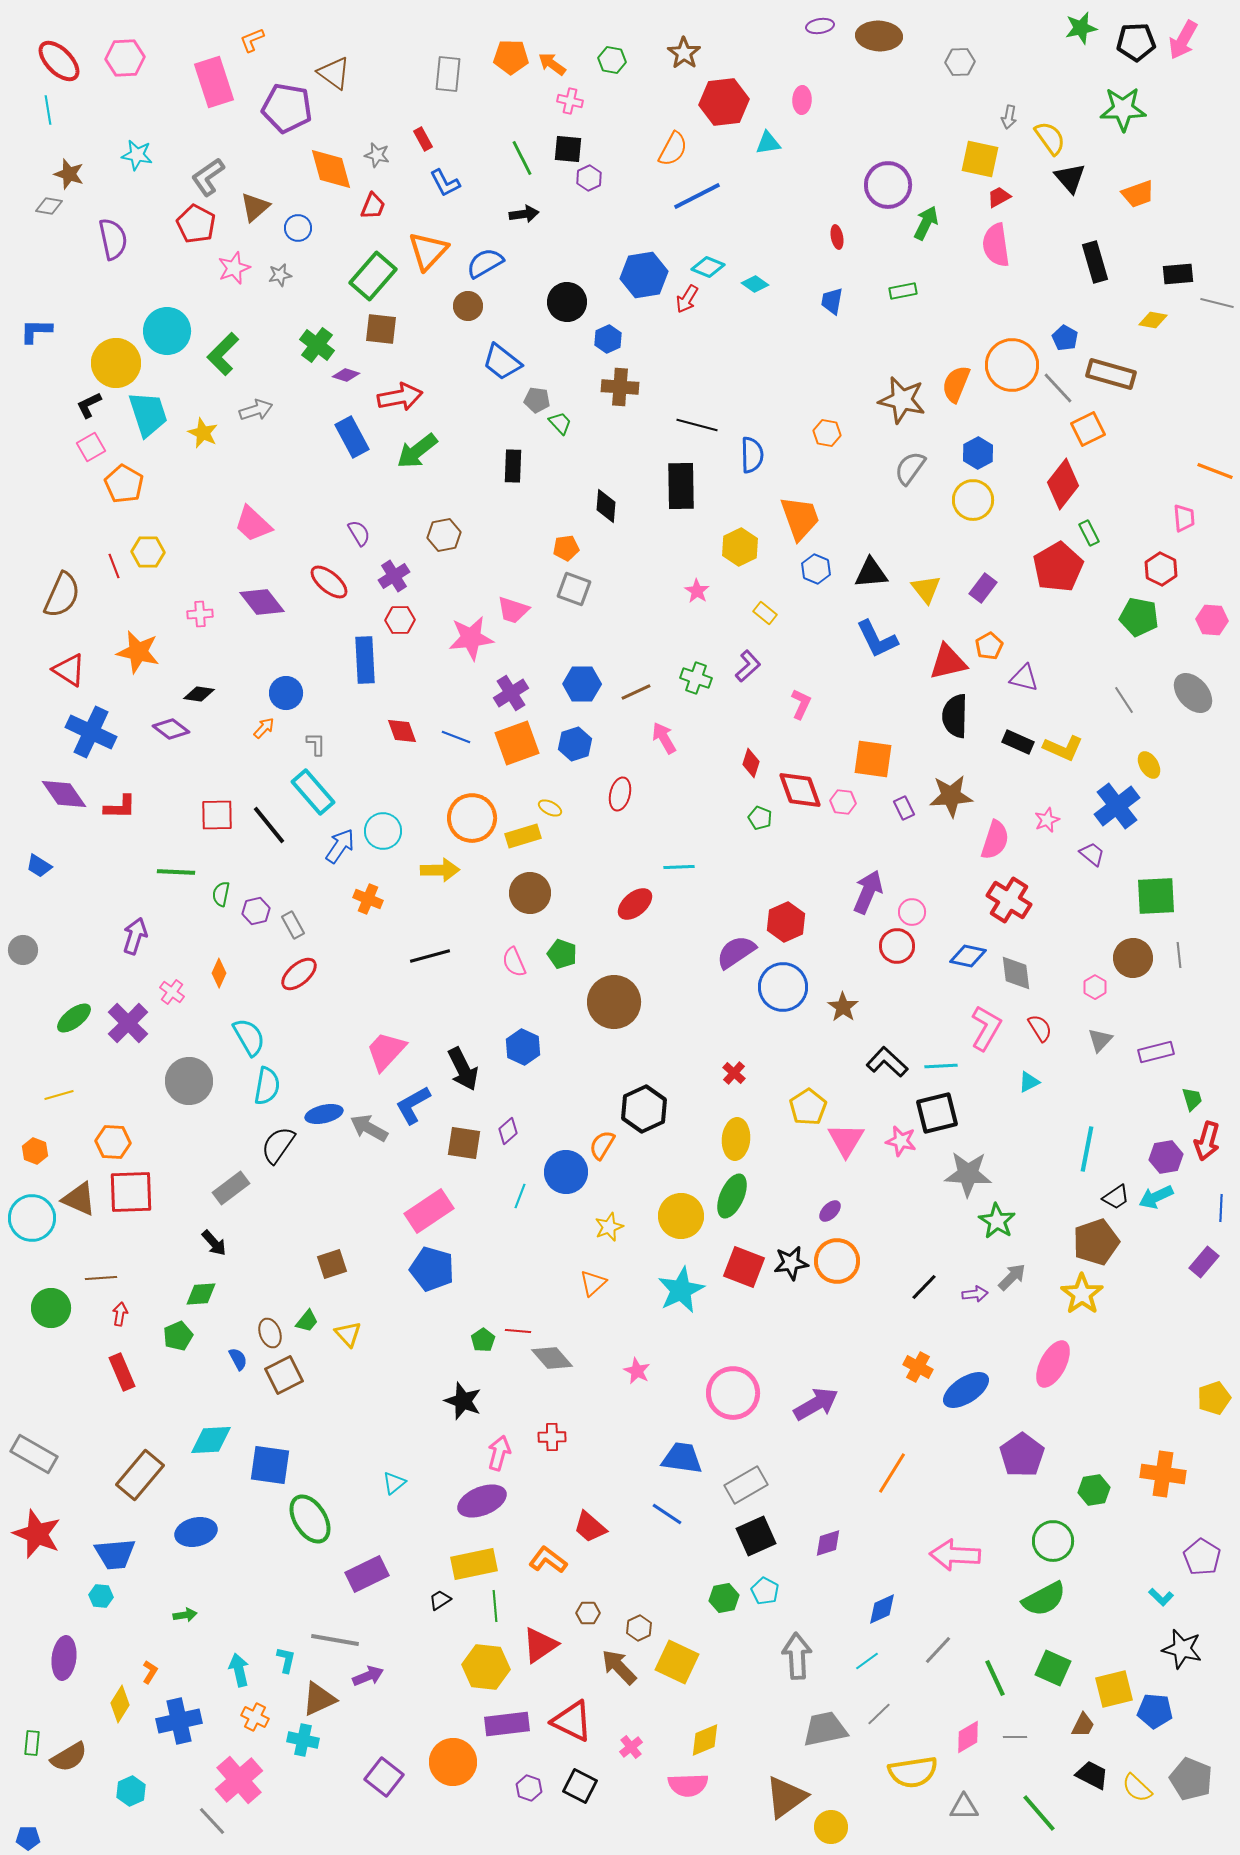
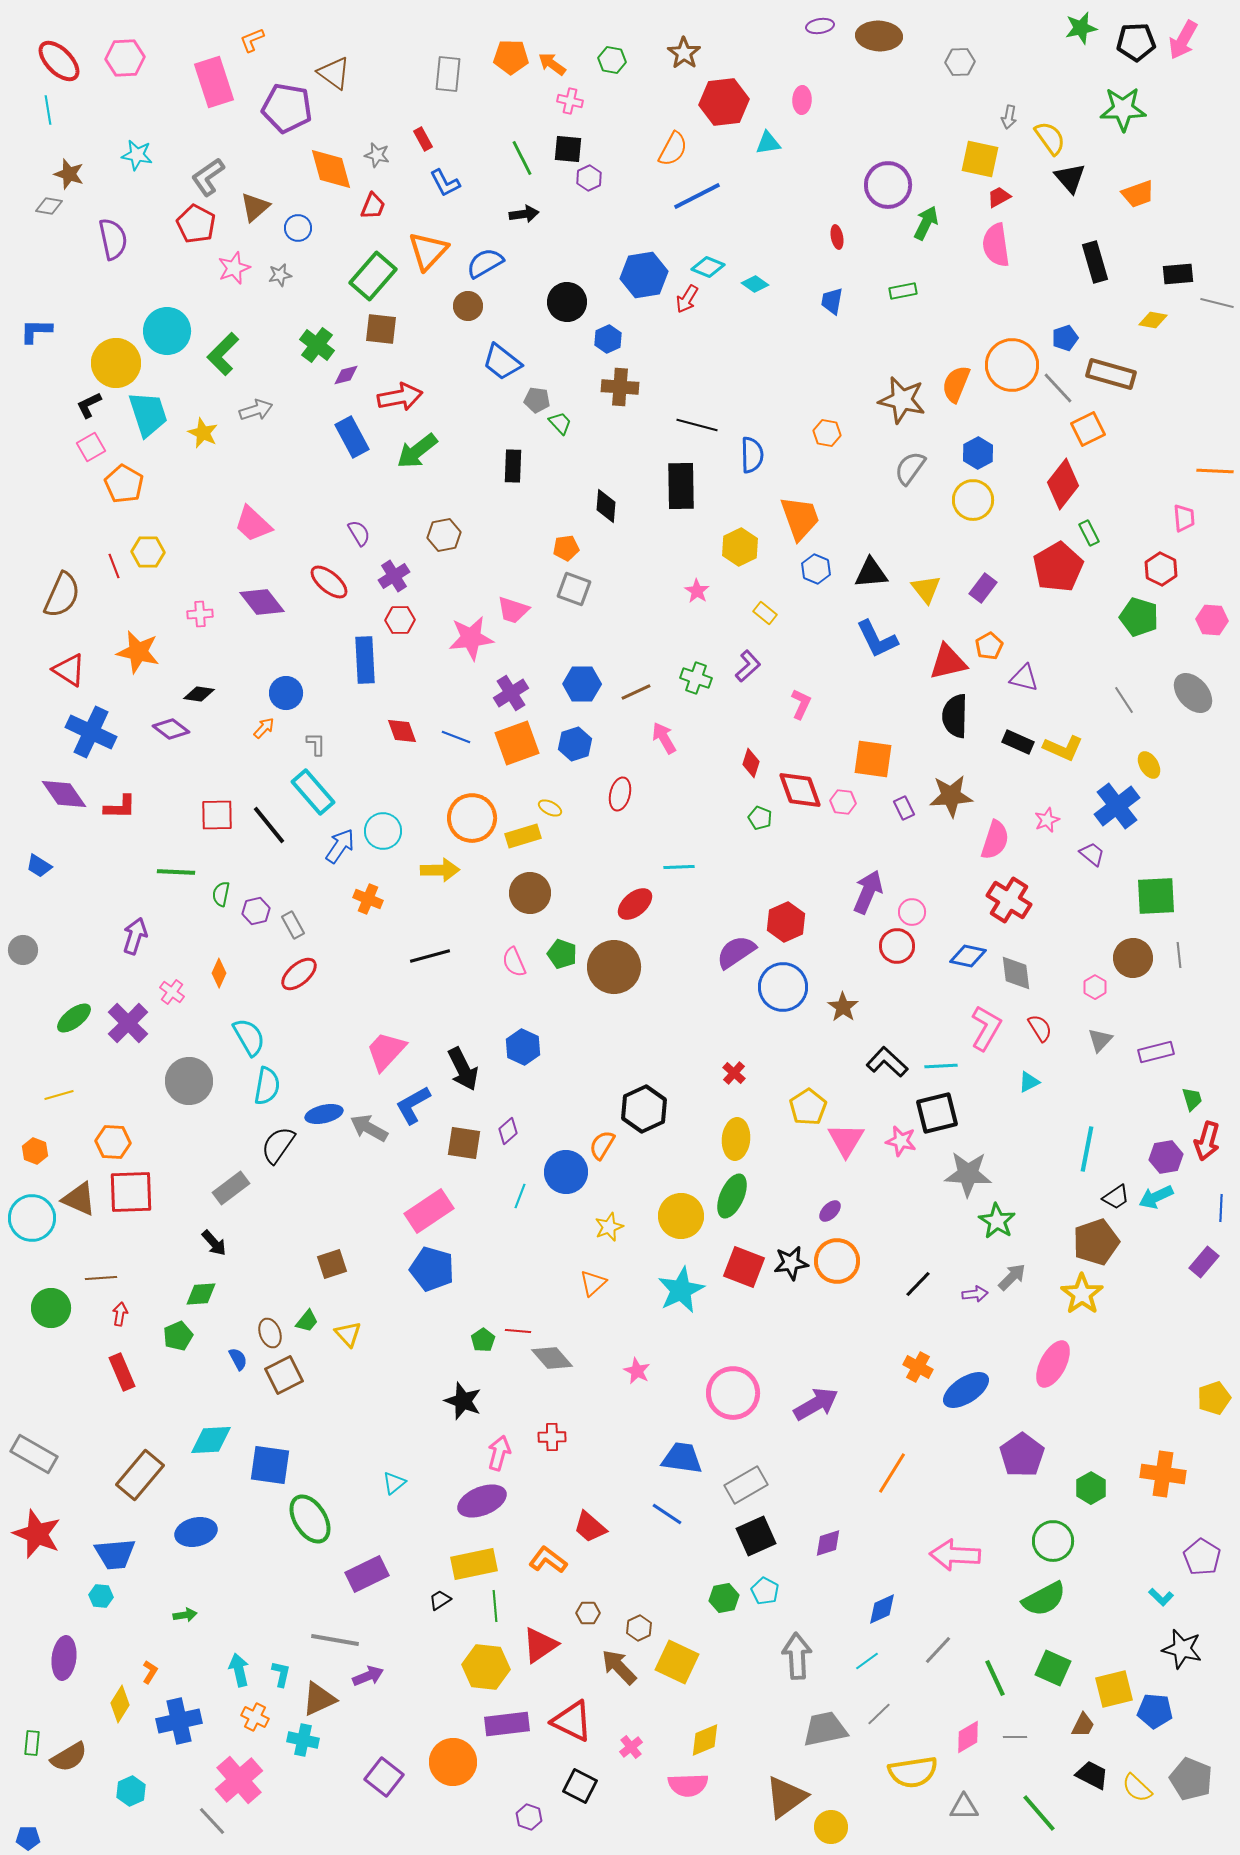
blue pentagon at (1065, 338): rotated 25 degrees clockwise
purple diamond at (346, 375): rotated 32 degrees counterclockwise
orange line at (1215, 471): rotated 18 degrees counterclockwise
green pentagon at (1139, 617): rotated 6 degrees clockwise
brown circle at (614, 1002): moved 35 px up
black line at (924, 1287): moved 6 px left, 3 px up
green hexagon at (1094, 1490): moved 3 px left, 2 px up; rotated 20 degrees counterclockwise
cyan L-shape at (286, 1660): moved 5 px left, 14 px down
purple hexagon at (529, 1788): moved 29 px down
